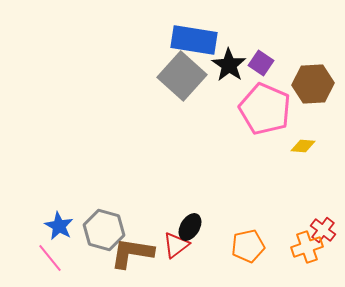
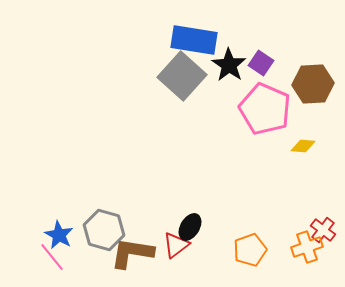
blue star: moved 9 px down
orange pentagon: moved 2 px right, 4 px down; rotated 8 degrees counterclockwise
pink line: moved 2 px right, 1 px up
